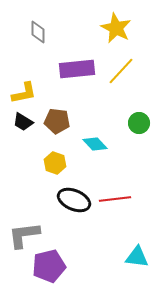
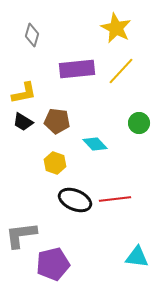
gray diamond: moved 6 px left, 3 px down; rotated 15 degrees clockwise
black ellipse: moved 1 px right
gray L-shape: moved 3 px left
purple pentagon: moved 4 px right, 2 px up
